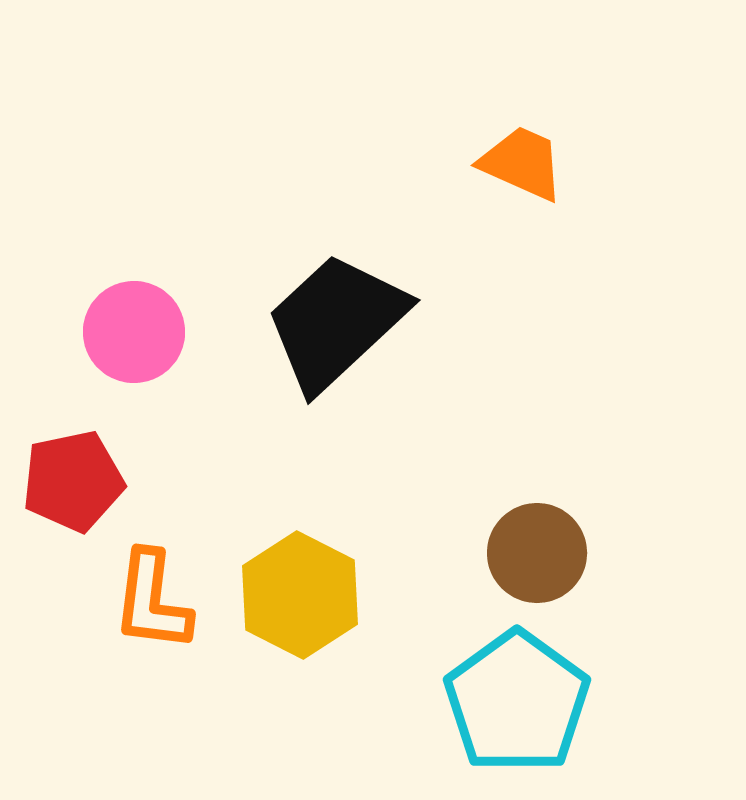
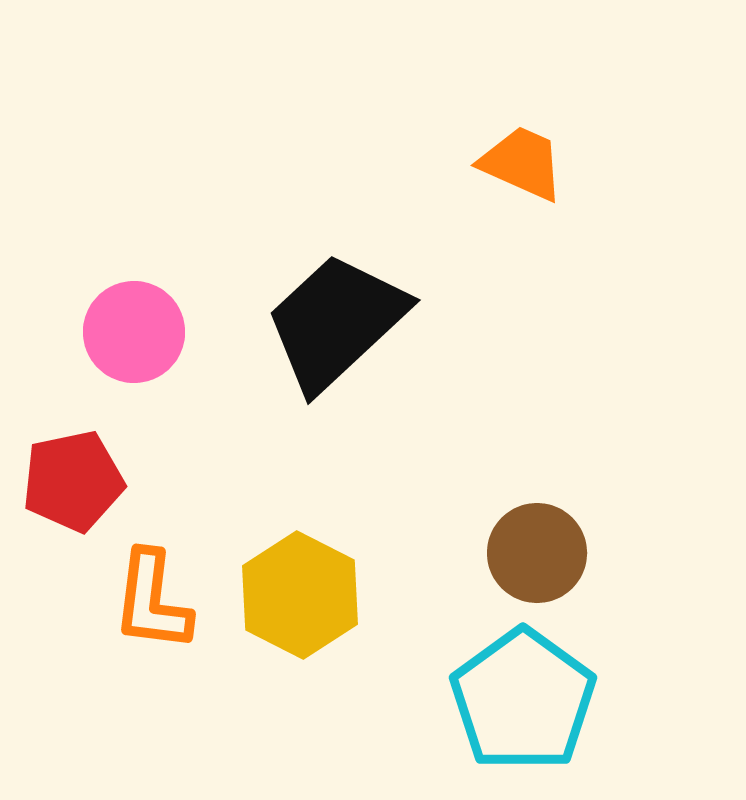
cyan pentagon: moved 6 px right, 2 px up
